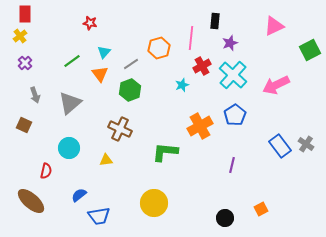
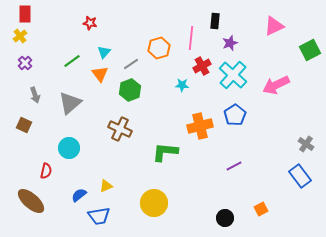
cyan star: rotated 24 degrees clockwise
orange cross: rotated 15 degrees clockwise
blue rectangle: moved 20 px right, 30 px down
yellow triangle: moved 26 px down; rotated 16 degrees counterclockwise
purple line: moved 2 px right, 1 px down; rotated 49 degrees clockwise
